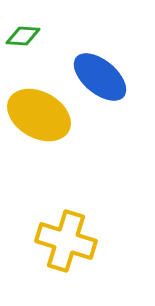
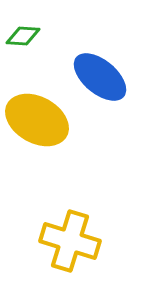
yellow ellipse: moved 2 px left, 5 px down
yellow cross: moved 4 px right
